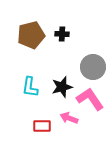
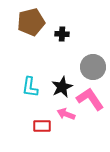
brown pentagon: moved 13 px up
black star: rotated 10 degrees counterclockwise
pink arrow: moved 3 px left, 4 px up
